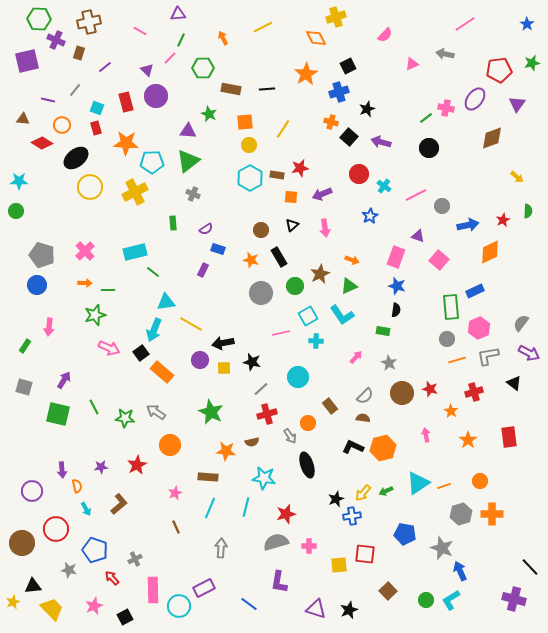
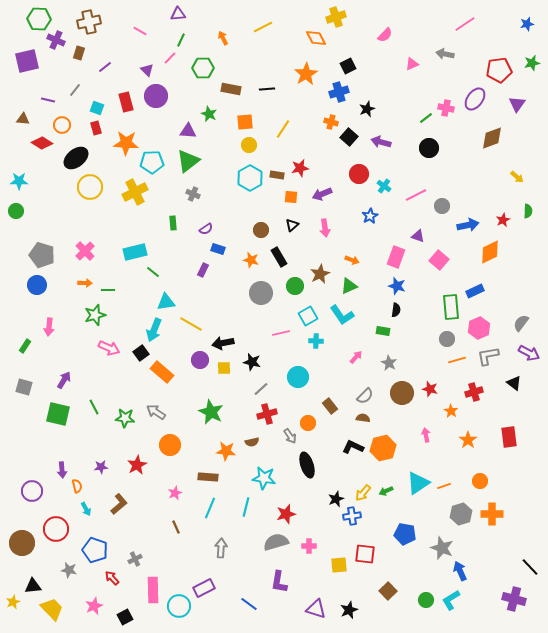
blue star at (527, 24): rotated 24 degrees clockwise
